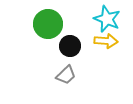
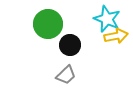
yellow arrow: moved 10 px right, 5 px up; rotated 15 degrees counterclockwise
black circle: moved 1 px up
